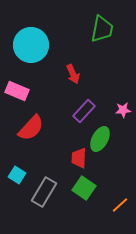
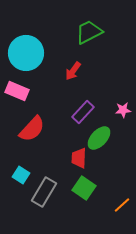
green trapezoid: moved 13 px left, 3 px down; rotated 128 degrees counterclockwise
cyan circle: moved 5 px left, 8 px down
red arrow: moved 3 px up; rotated 60 degrees clockwise
purple rectangle: moved 1 px left, 1 px down
red semicircle: moved 1 px right, 1 px down
green ellipse: moved 1 px left, 1 px up; rotated 15 degrees clockwise
cyan square: moved 4 px right
orange line: moved 2 px right
